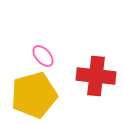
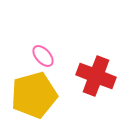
red cross: rotated 15 degrees clockwise
